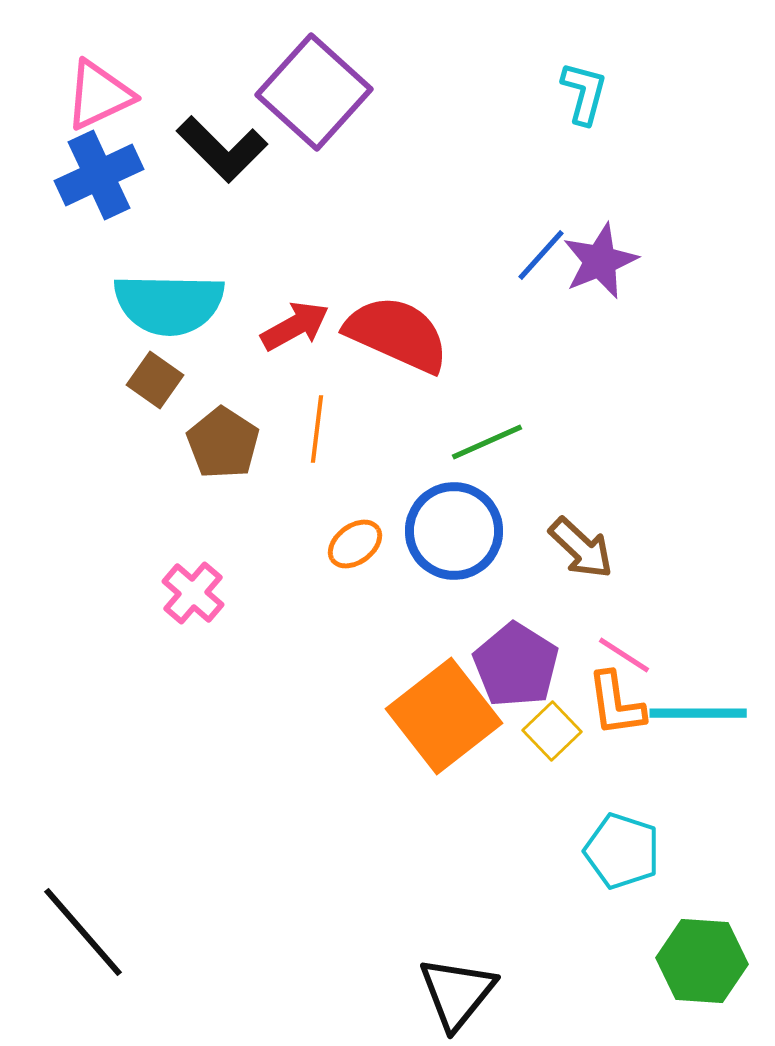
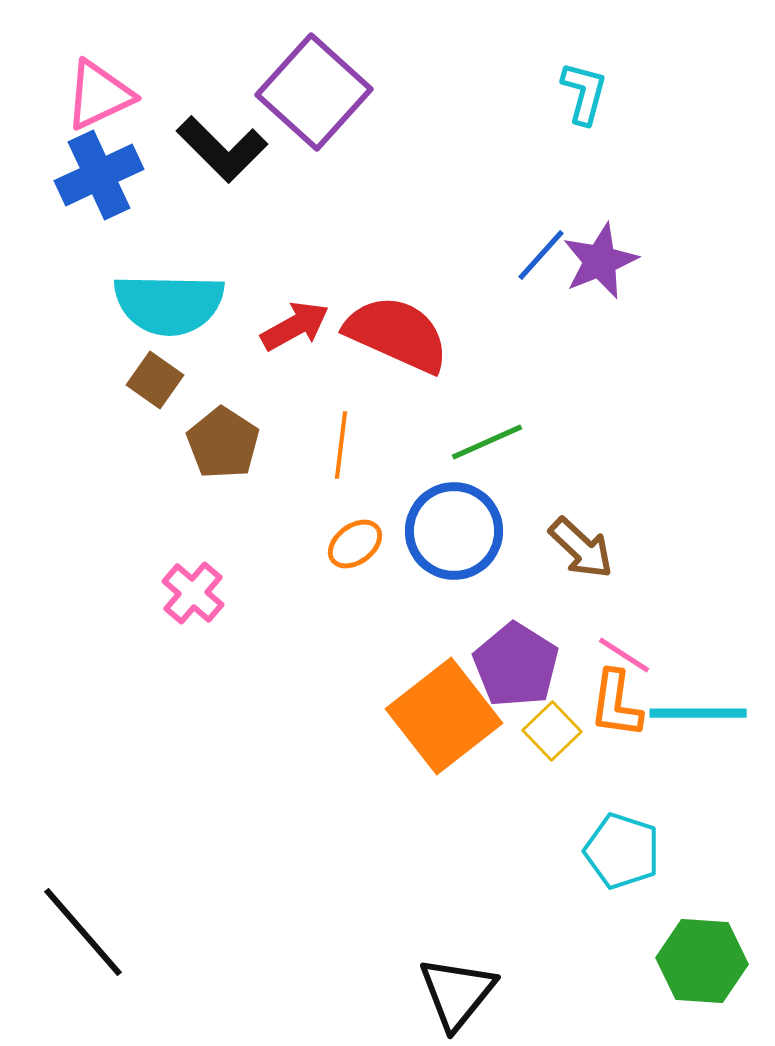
orange line: moved 24 px right, 16 px down
orange L-shape: rotated 16 degrees clockwise
